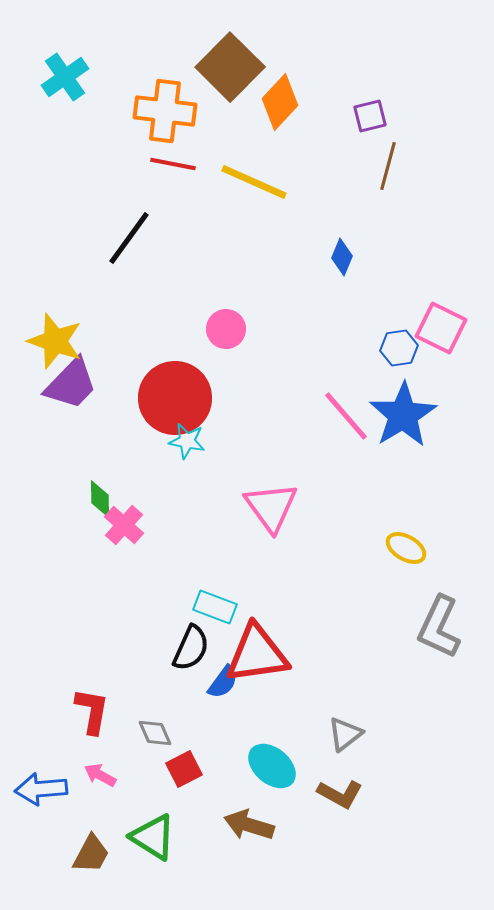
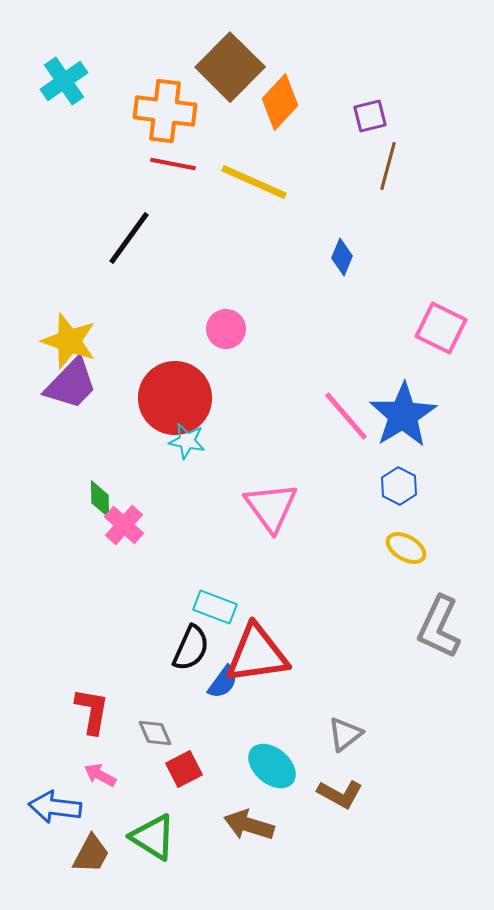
cyan cross: moved 1 px left, 4 px down
yellow star: moved 14 px right
blue hexagon: moved 138 px down; rotated 24 degrees counterclockwise
blue arrow: moved 14 px right, 18 px down; rotated 12 degrees clockwise
